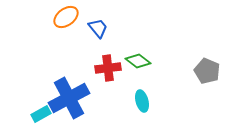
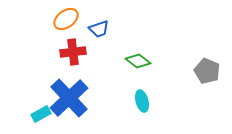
orange ellipse: moved 2 px down
blue trapezoid: moved 1 px right, 1 px down; rotated 110 degrees clockwise
red cross: moved 35 px left, 16 px up
blue cross: rotated 15 degrees counterclockwise
